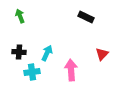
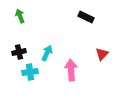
black cross: rotated 16 degrees counterclockwise
cyan cross: moved 2 px left
